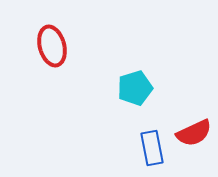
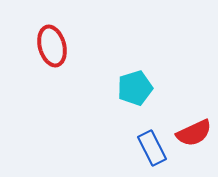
blue rectangle: rotated 16 degrees counterclockwise
